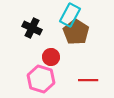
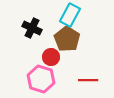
brown pentagon: moved 9 px left, 7 px down
